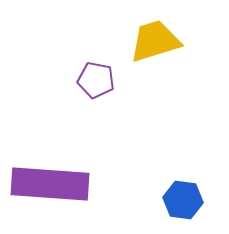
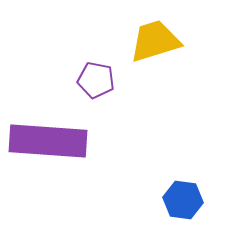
purple rectangle: moved 2 px left, 43 px up
